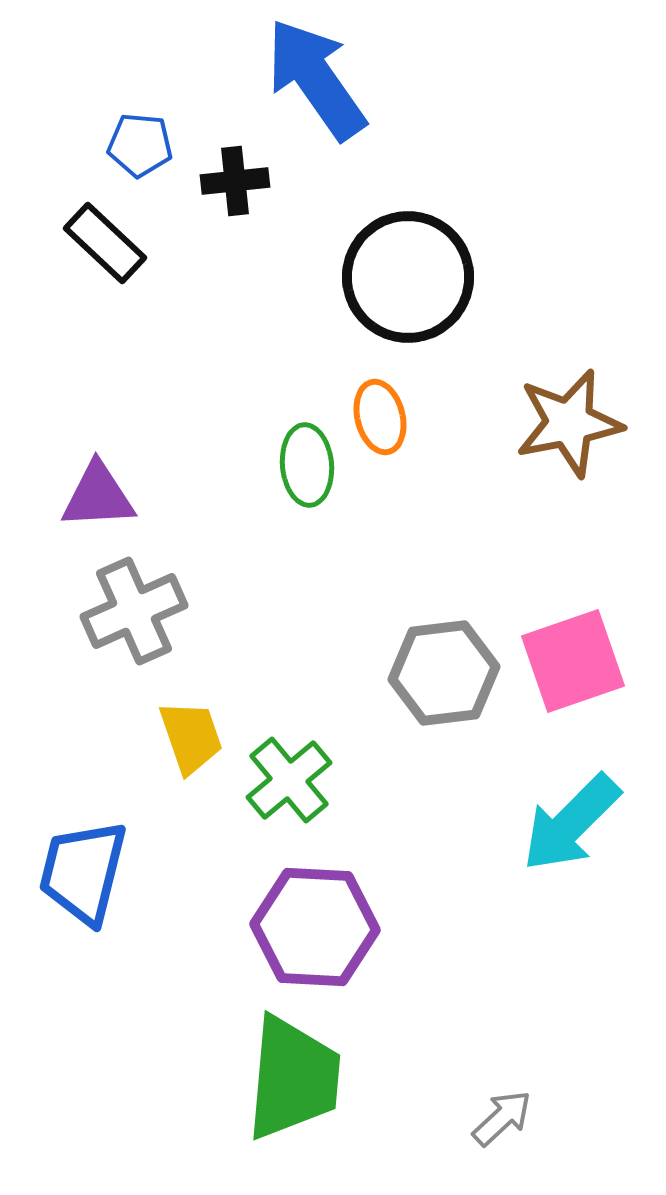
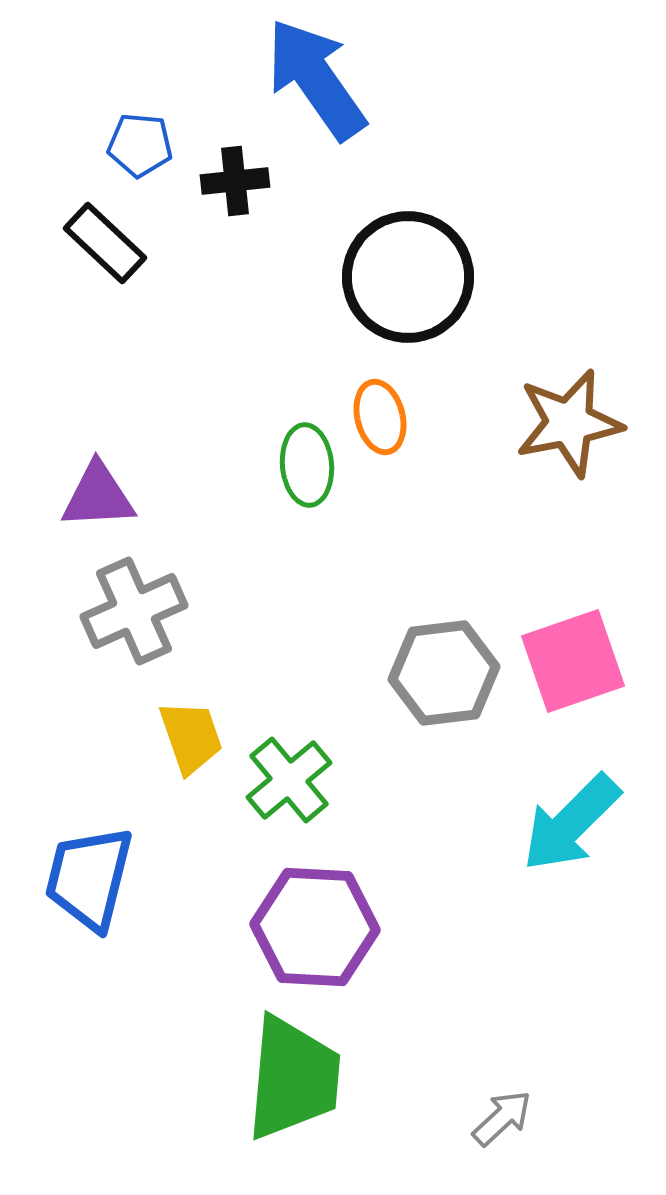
blue trapezoid: moved 6 px right, 6 px down
